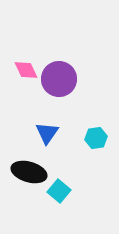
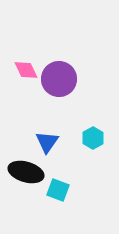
blue triangle: moved 9 px down
cyan hexagon: moved 3 px left; rotated 20 degrees counterclockwise
black ellipse: moved 3 px left
cyan square: moved 1 px left, 1 px up; rotated 20 degrees counterclockwise
